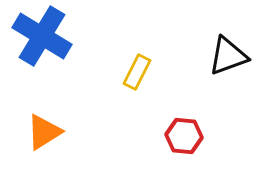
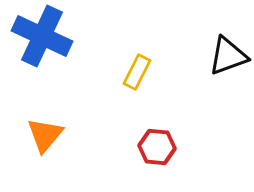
blue cross: rotated 6 degrees counterclockwise
orange triangle: moved 1 px right, 3 px down; rotated 18 degrees counterclockwise
red hexagon: moved 27 px left, 11 px down
